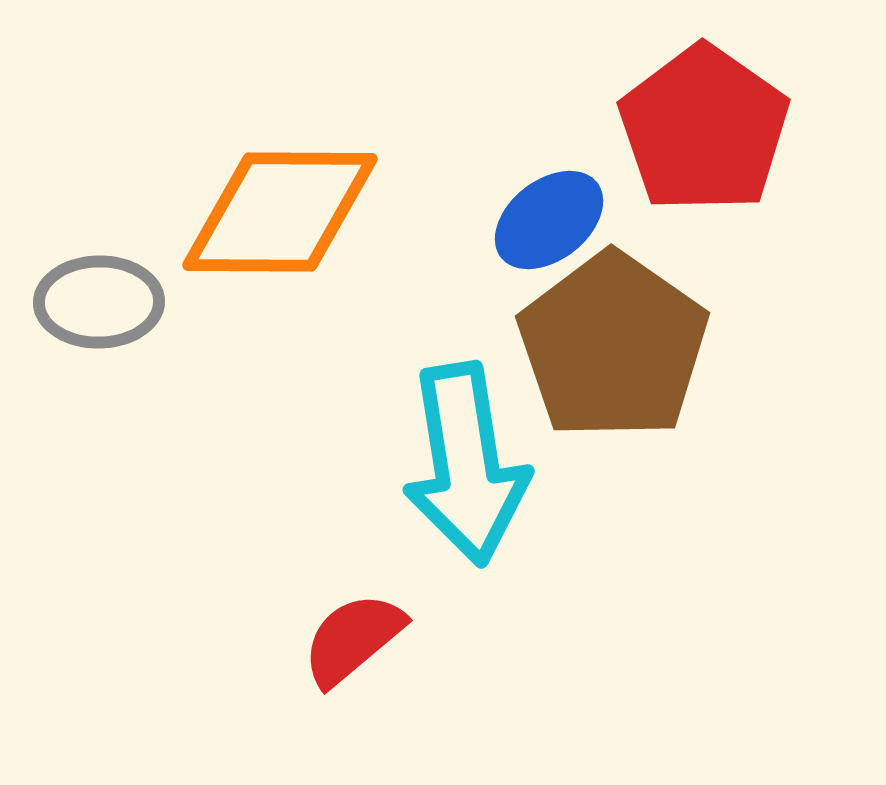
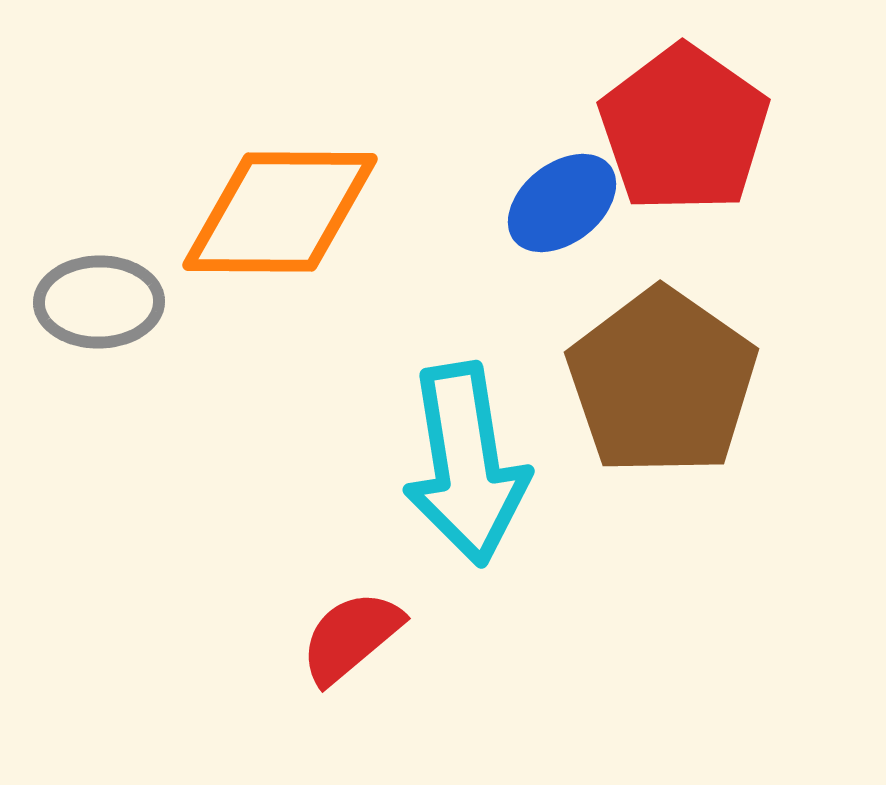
red pentagon: moved 20 px left
blue ellipse: moved 13 px right, 17 px up
brown pentagon: moved 49 px right, 36 px down
red semicircle: moved 2 px left, 2 px up
